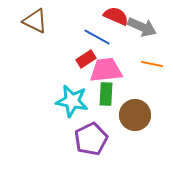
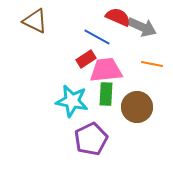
red semicircle: moved 2 px right, 1 px down
brown circle: moved 2 px right, 8 px up
